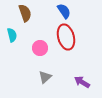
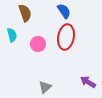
red ellipse: rotated 25 degrees clockwise
pink circle: moved 2 px left, 4 px up
gray triangle: moved 10 px down
purple arrow: moved 6 px right
